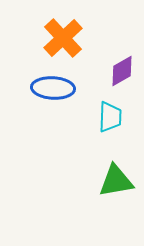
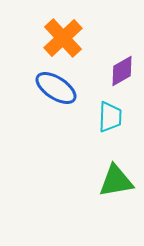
blue ellipse: moved 3 px right; rotated 30 degrees clockwise
